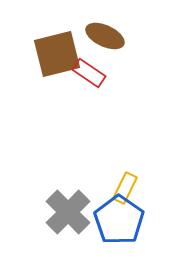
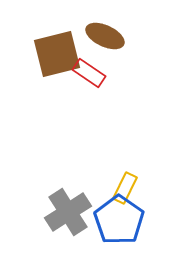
gray cross: rotated 12 degrees clockwise
